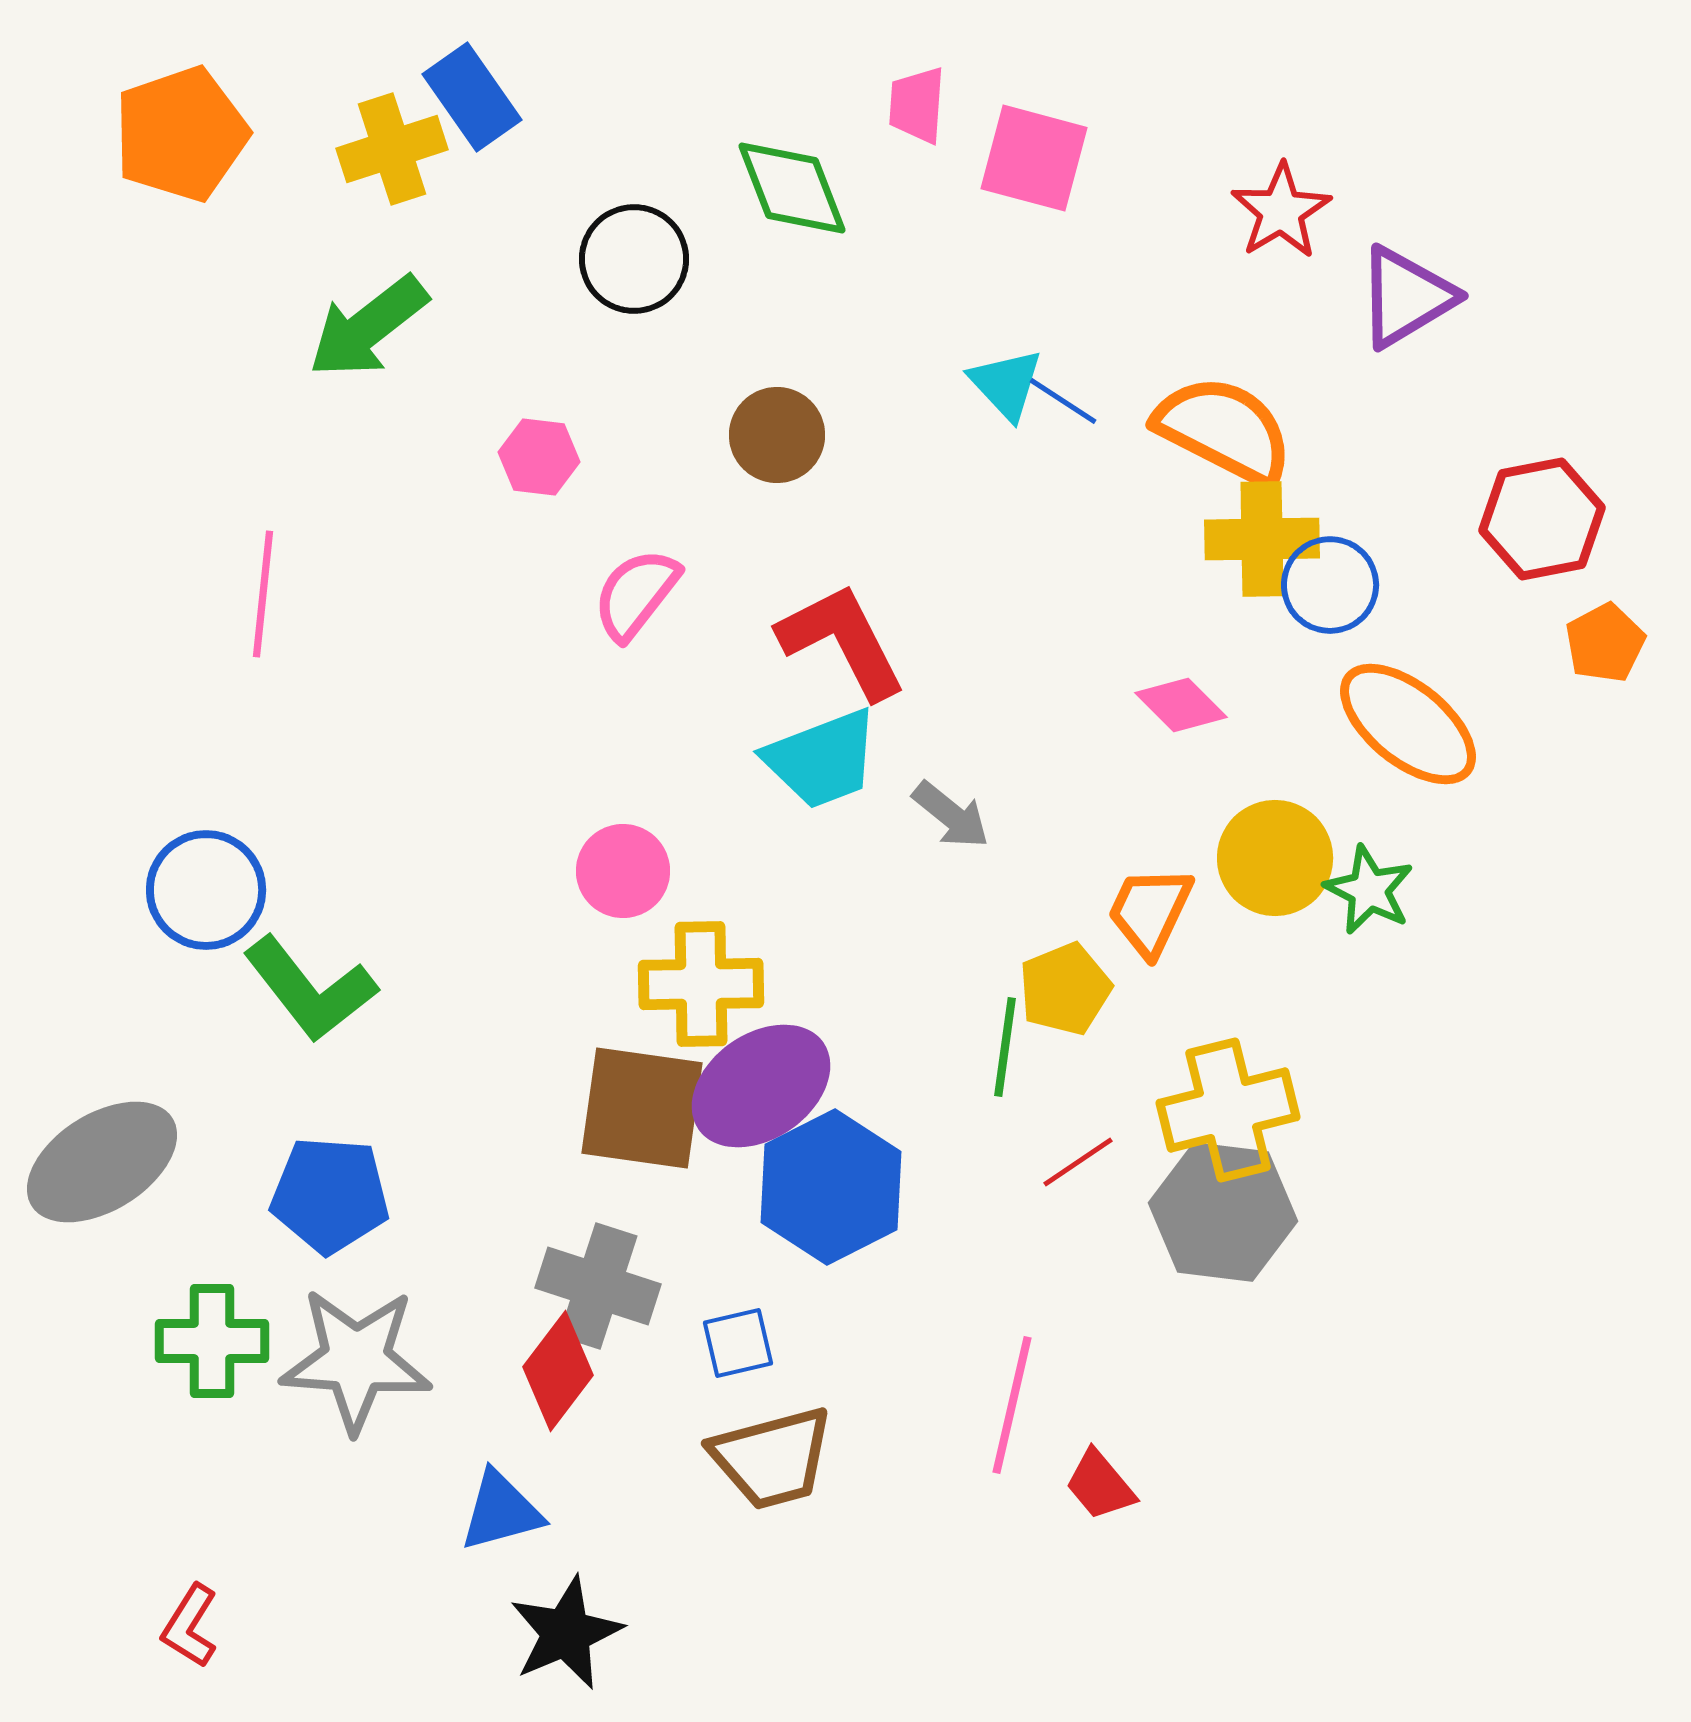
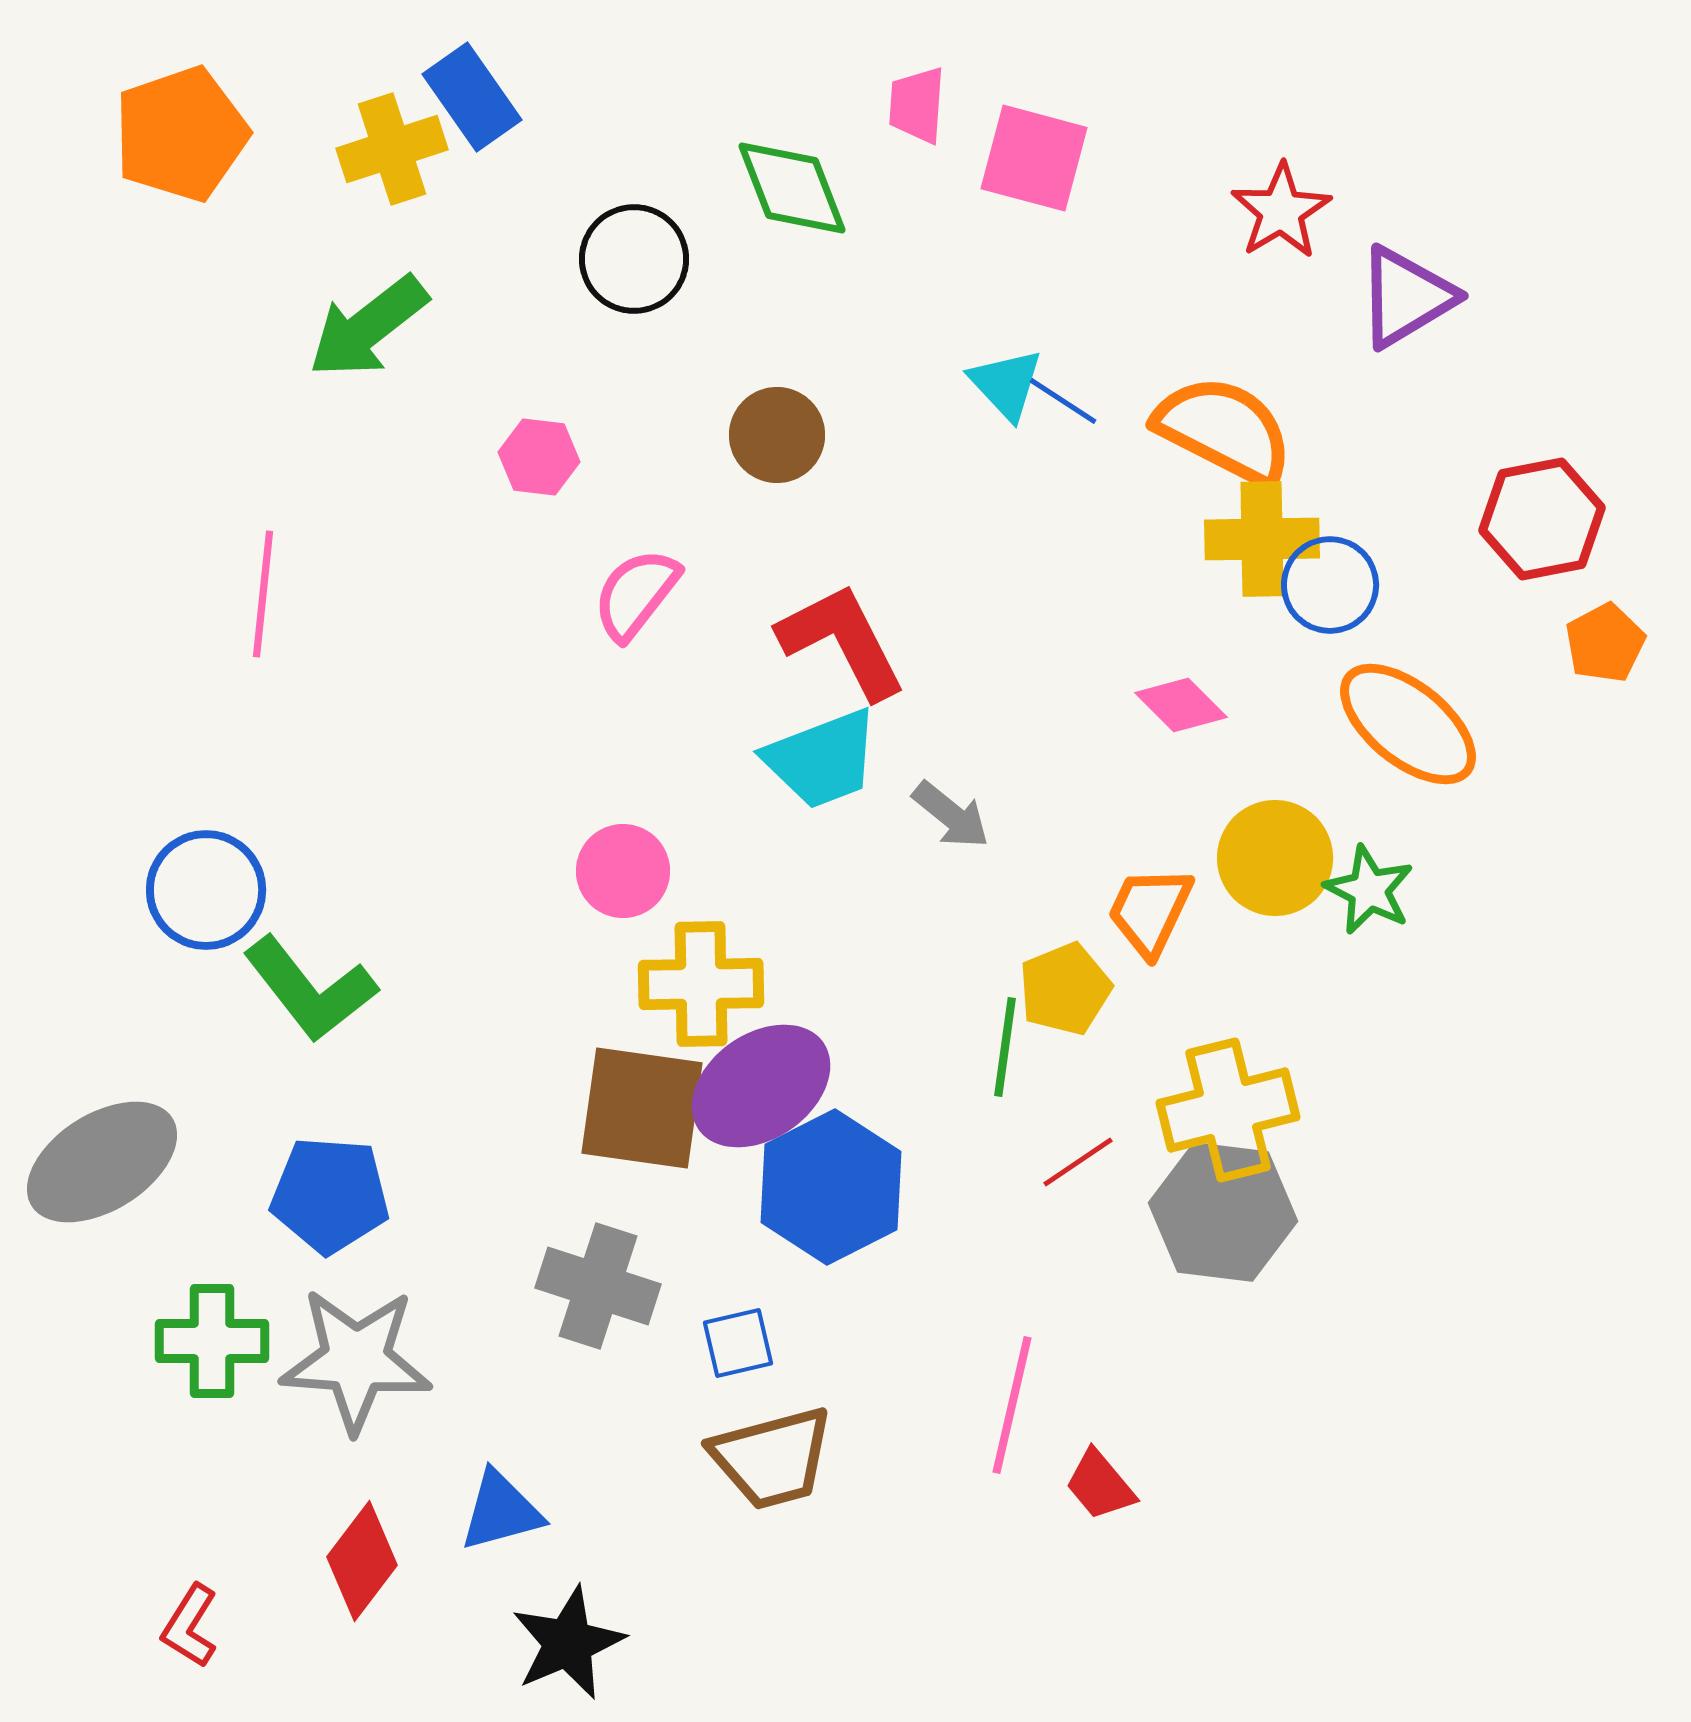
red diamond at (558, 1371): moved 196 px left, 190 px down
black star at (566, 1633): moved 2 px right, 10 px down
